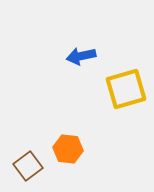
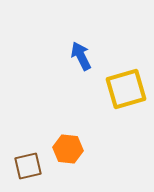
blue arrow: rotated 76 degrees clockwise
brown square: rotated 24 degrees clockwise
